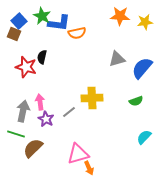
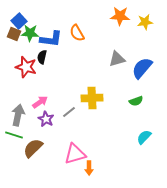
green star: moved 12 px left, 17 px down; rotated 24 degrees counterclockwise
blue L-shape: moved 8 px left, 16 px down
orange semicircle: rotated 72 degrees clockwise
pink arrow: rotated 63 degrees clockwise
gray arrow: moved 5 px left, 4 px down
green line: moved 2 px left, 1 px down
pink triangle: moved 3 px left
orange arrow: rotated 24 degrees clockwise
